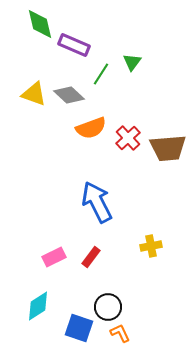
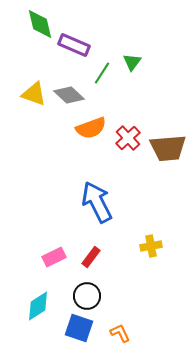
green line: moved 1 px right, 1 px up
black circle: moved 21 px left, 11 px up
